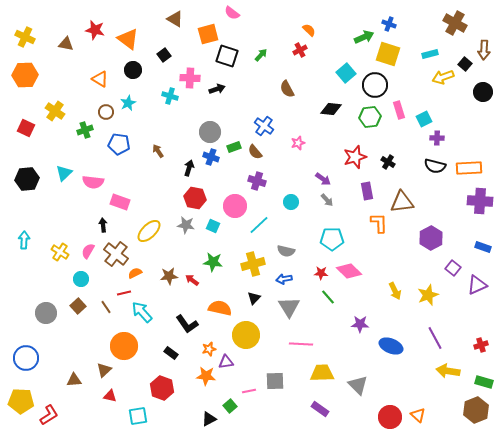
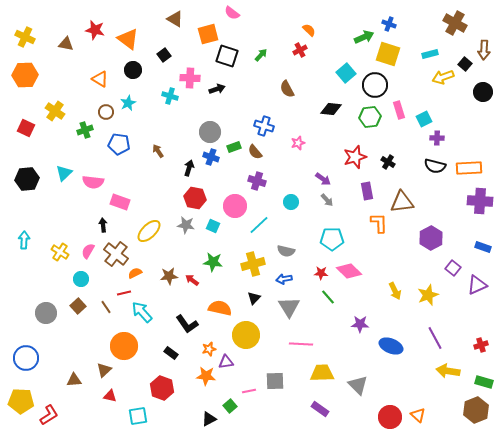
blue cross at (264, 126): rotated 18 degrees counterclockwise
